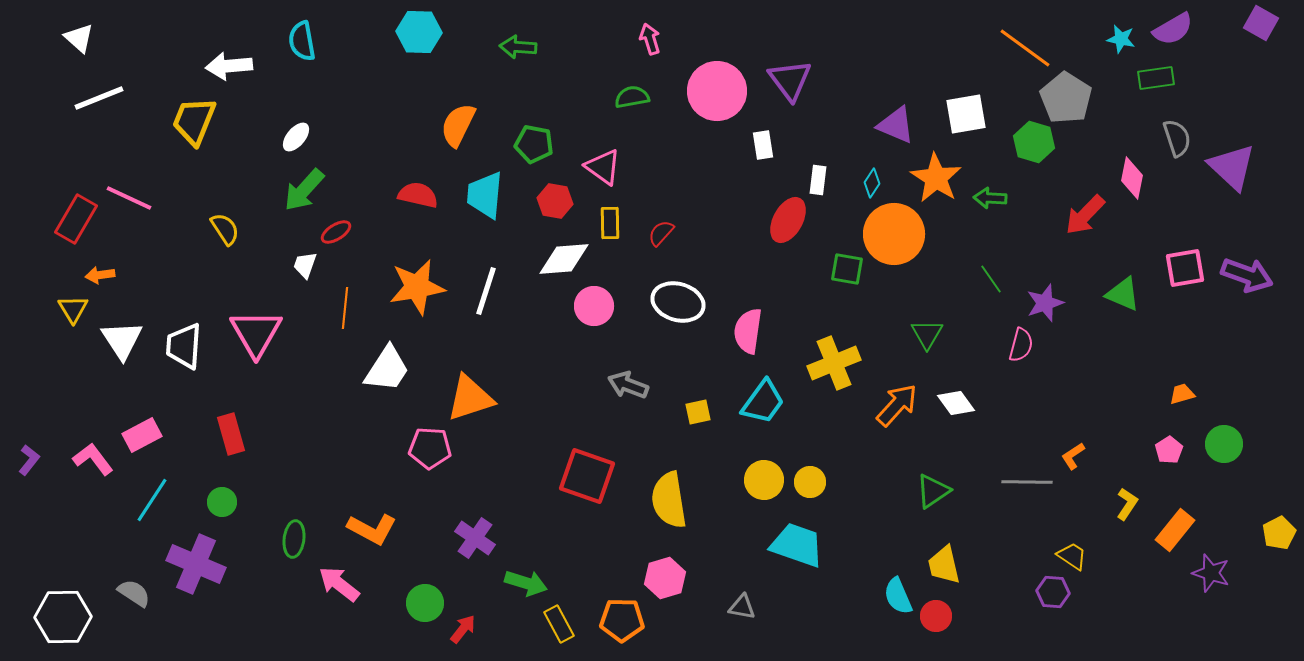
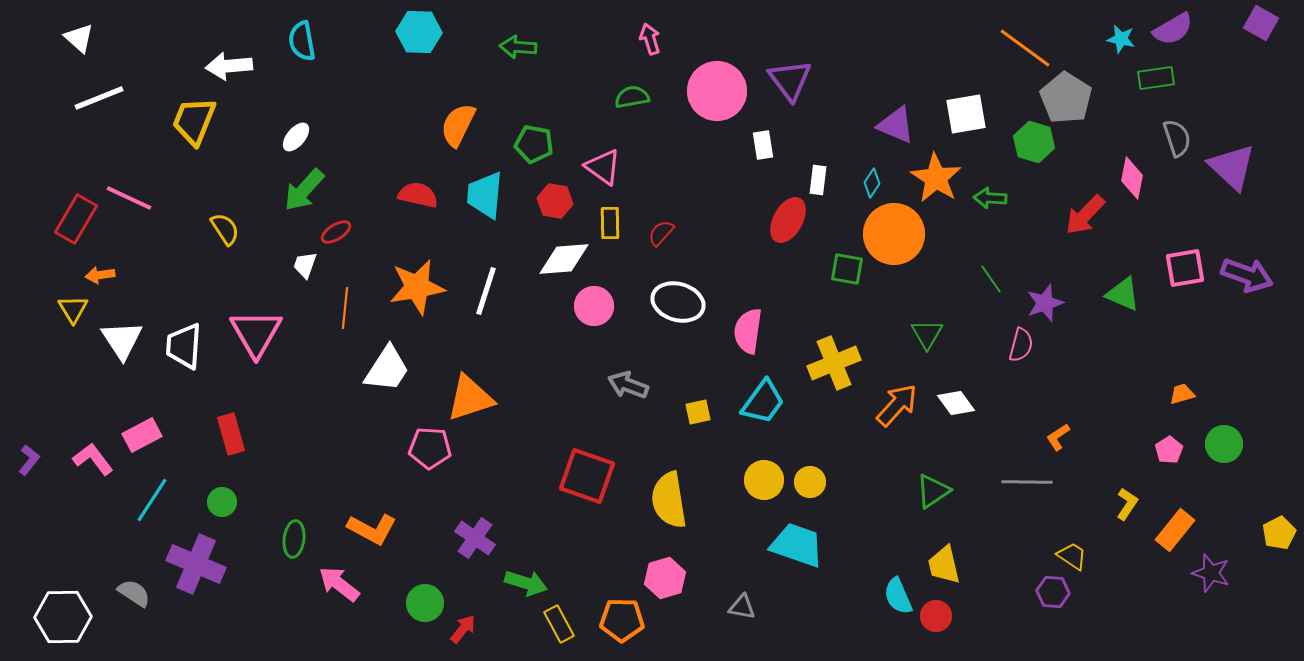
orange L-shape at (1073, 456): moved 15 px left, 19 px up
